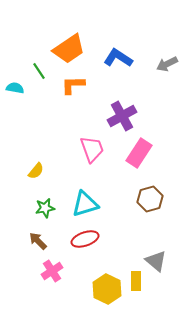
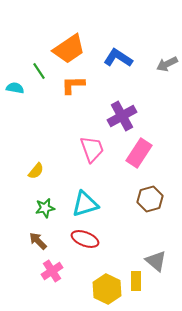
red ellipse: rotated 40 degrees clockwise
